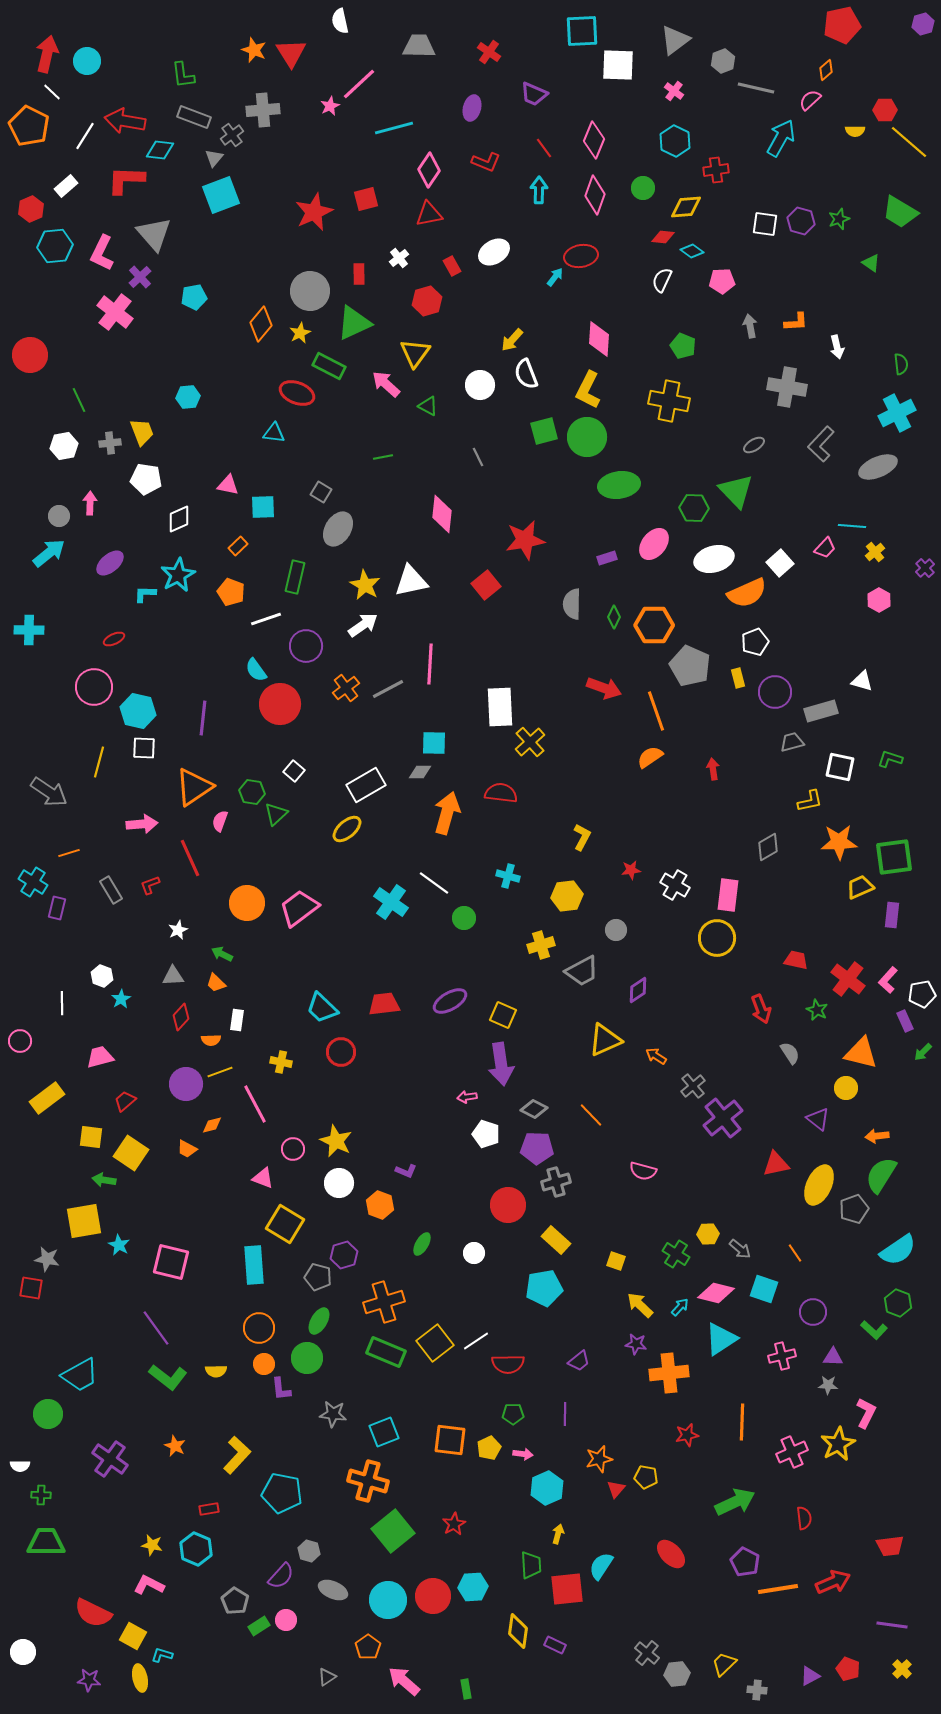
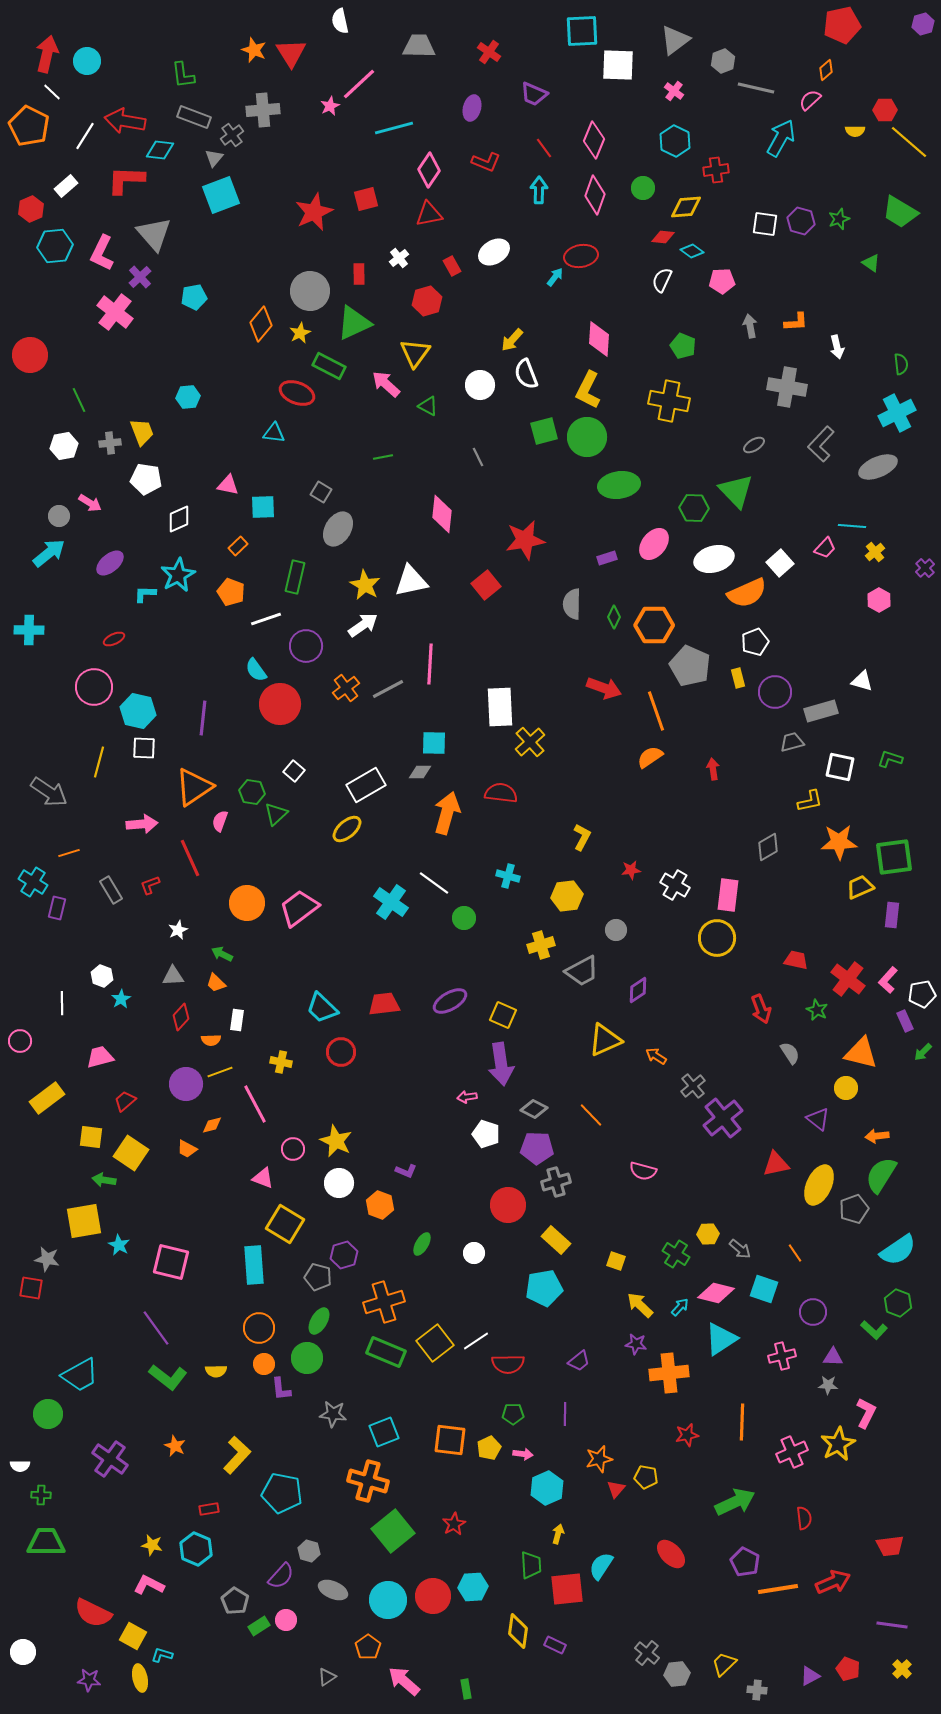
pink arrow at (90, 503): rotated 120 degrees clockwise
